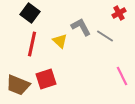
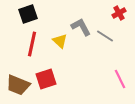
black square: moved 2 px left, 1 px down; rotated 36 degrees clockwise
pink line: moved 2 px left, 3 px down
